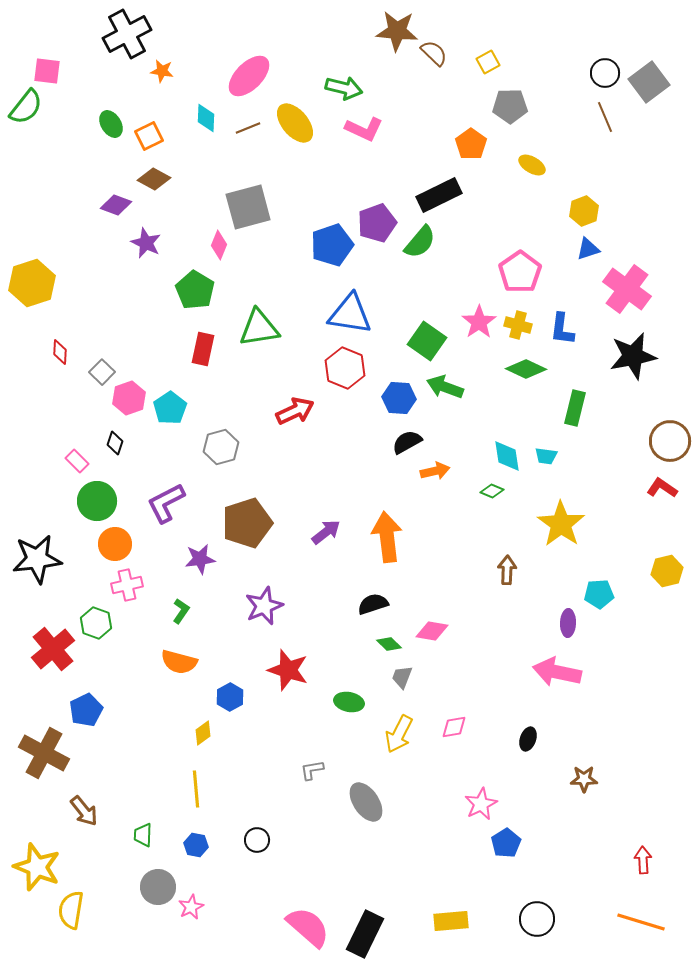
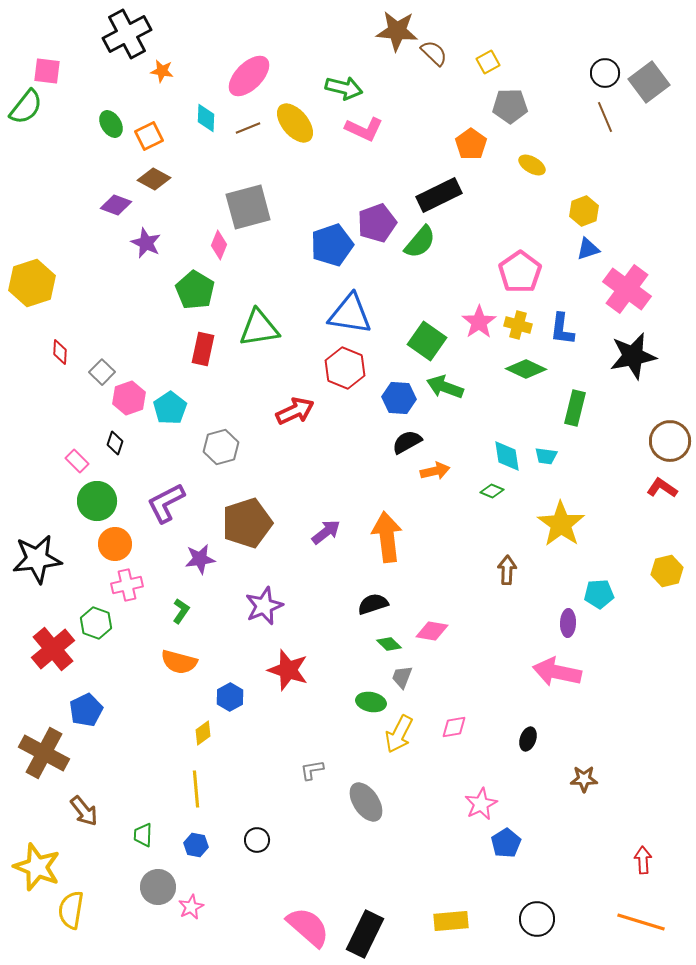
green ellipse at (349, 702): moved 22 px right
